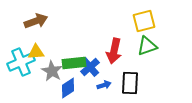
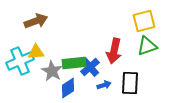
cyan cross: moved 1 px left, 1 px up
